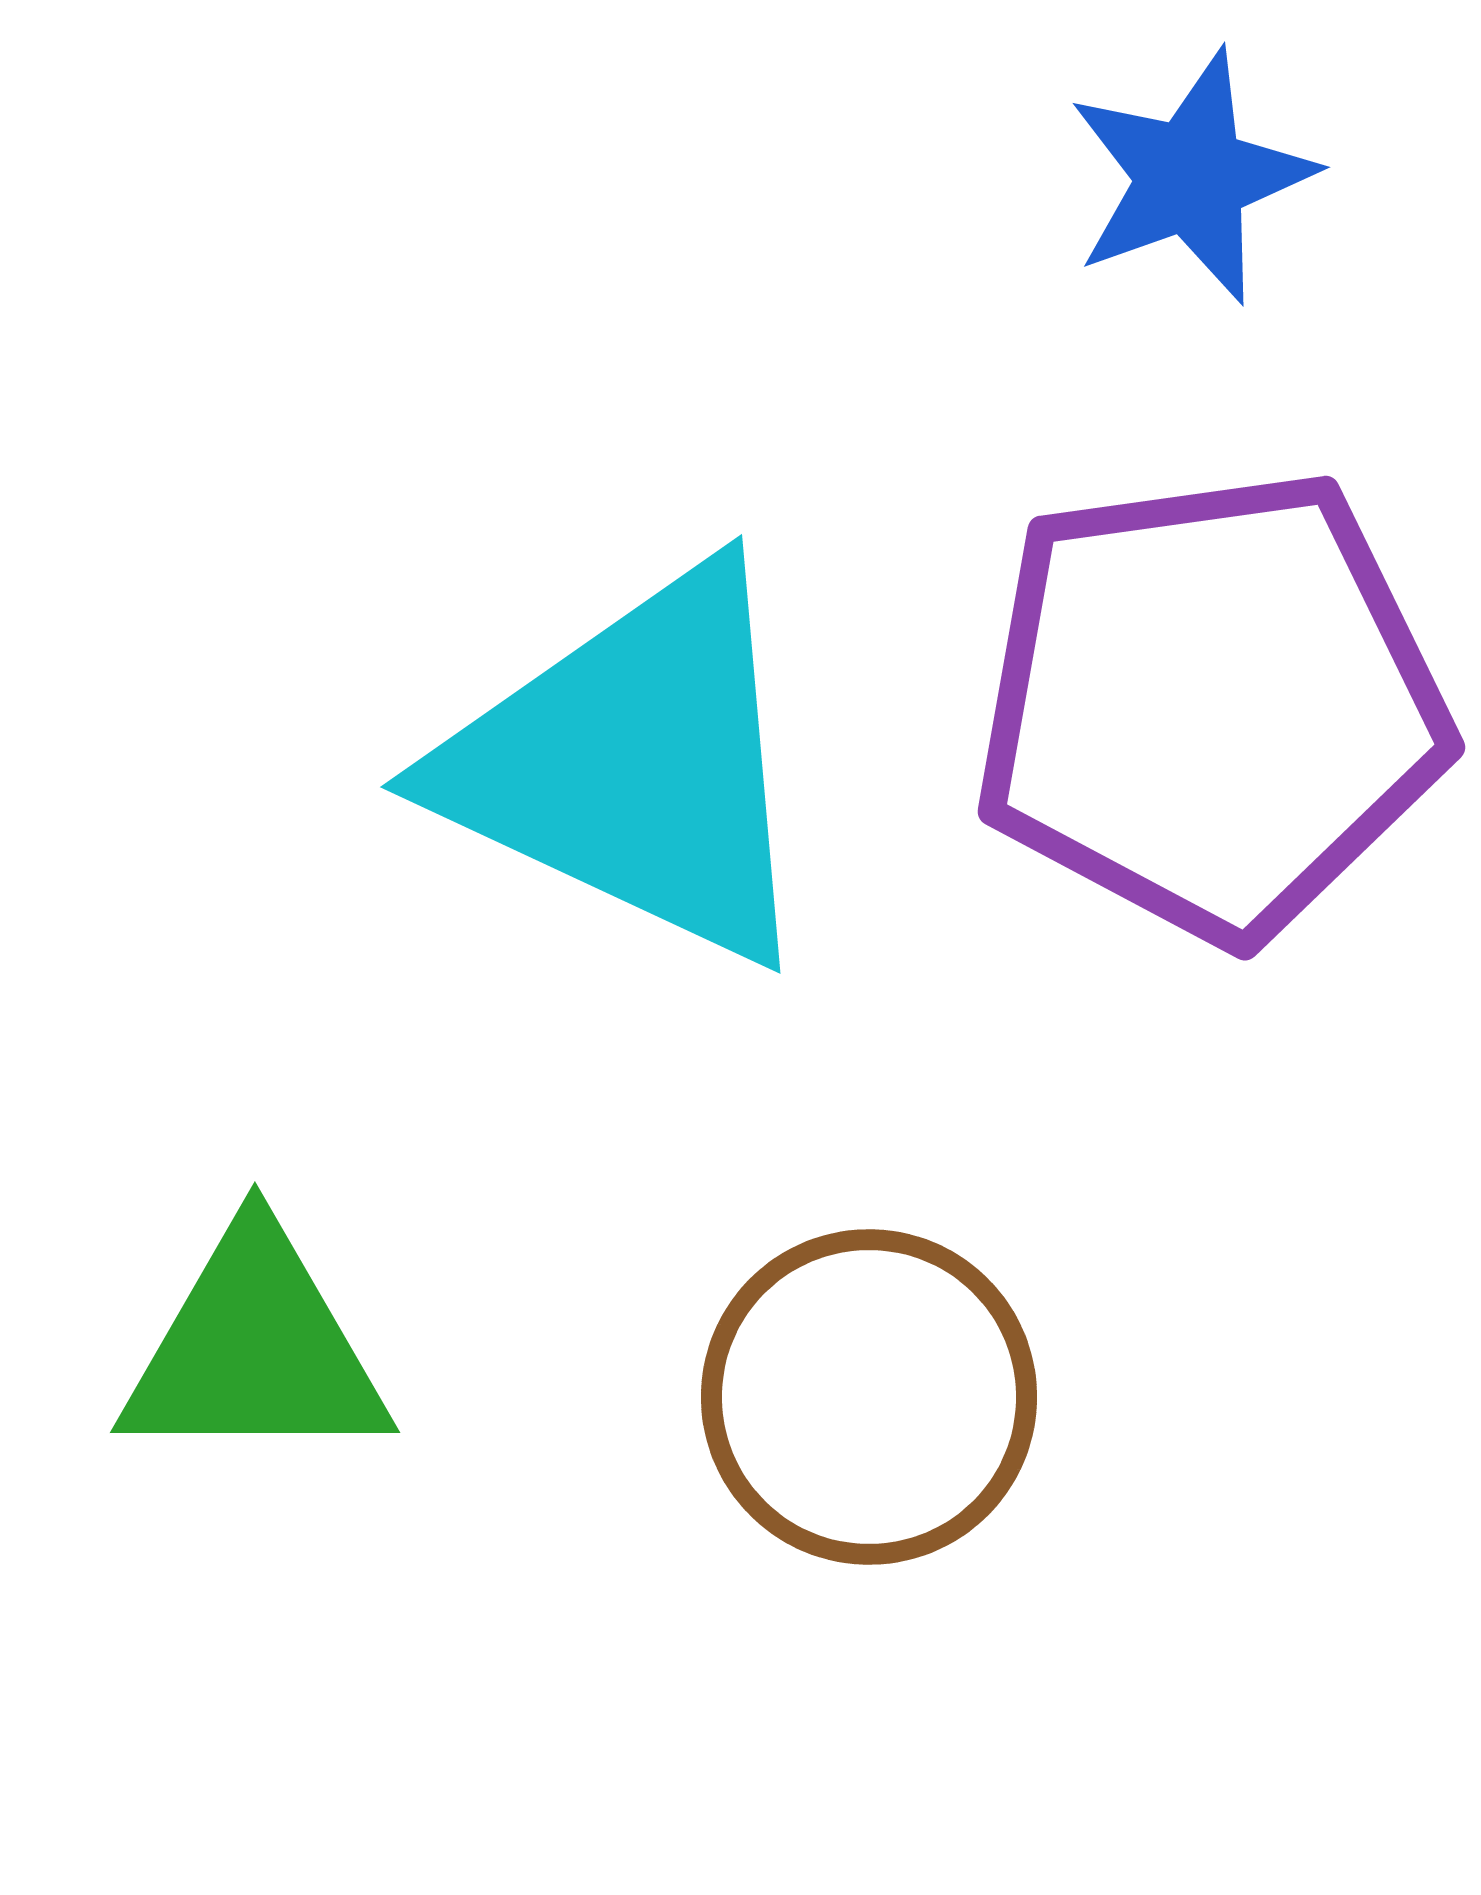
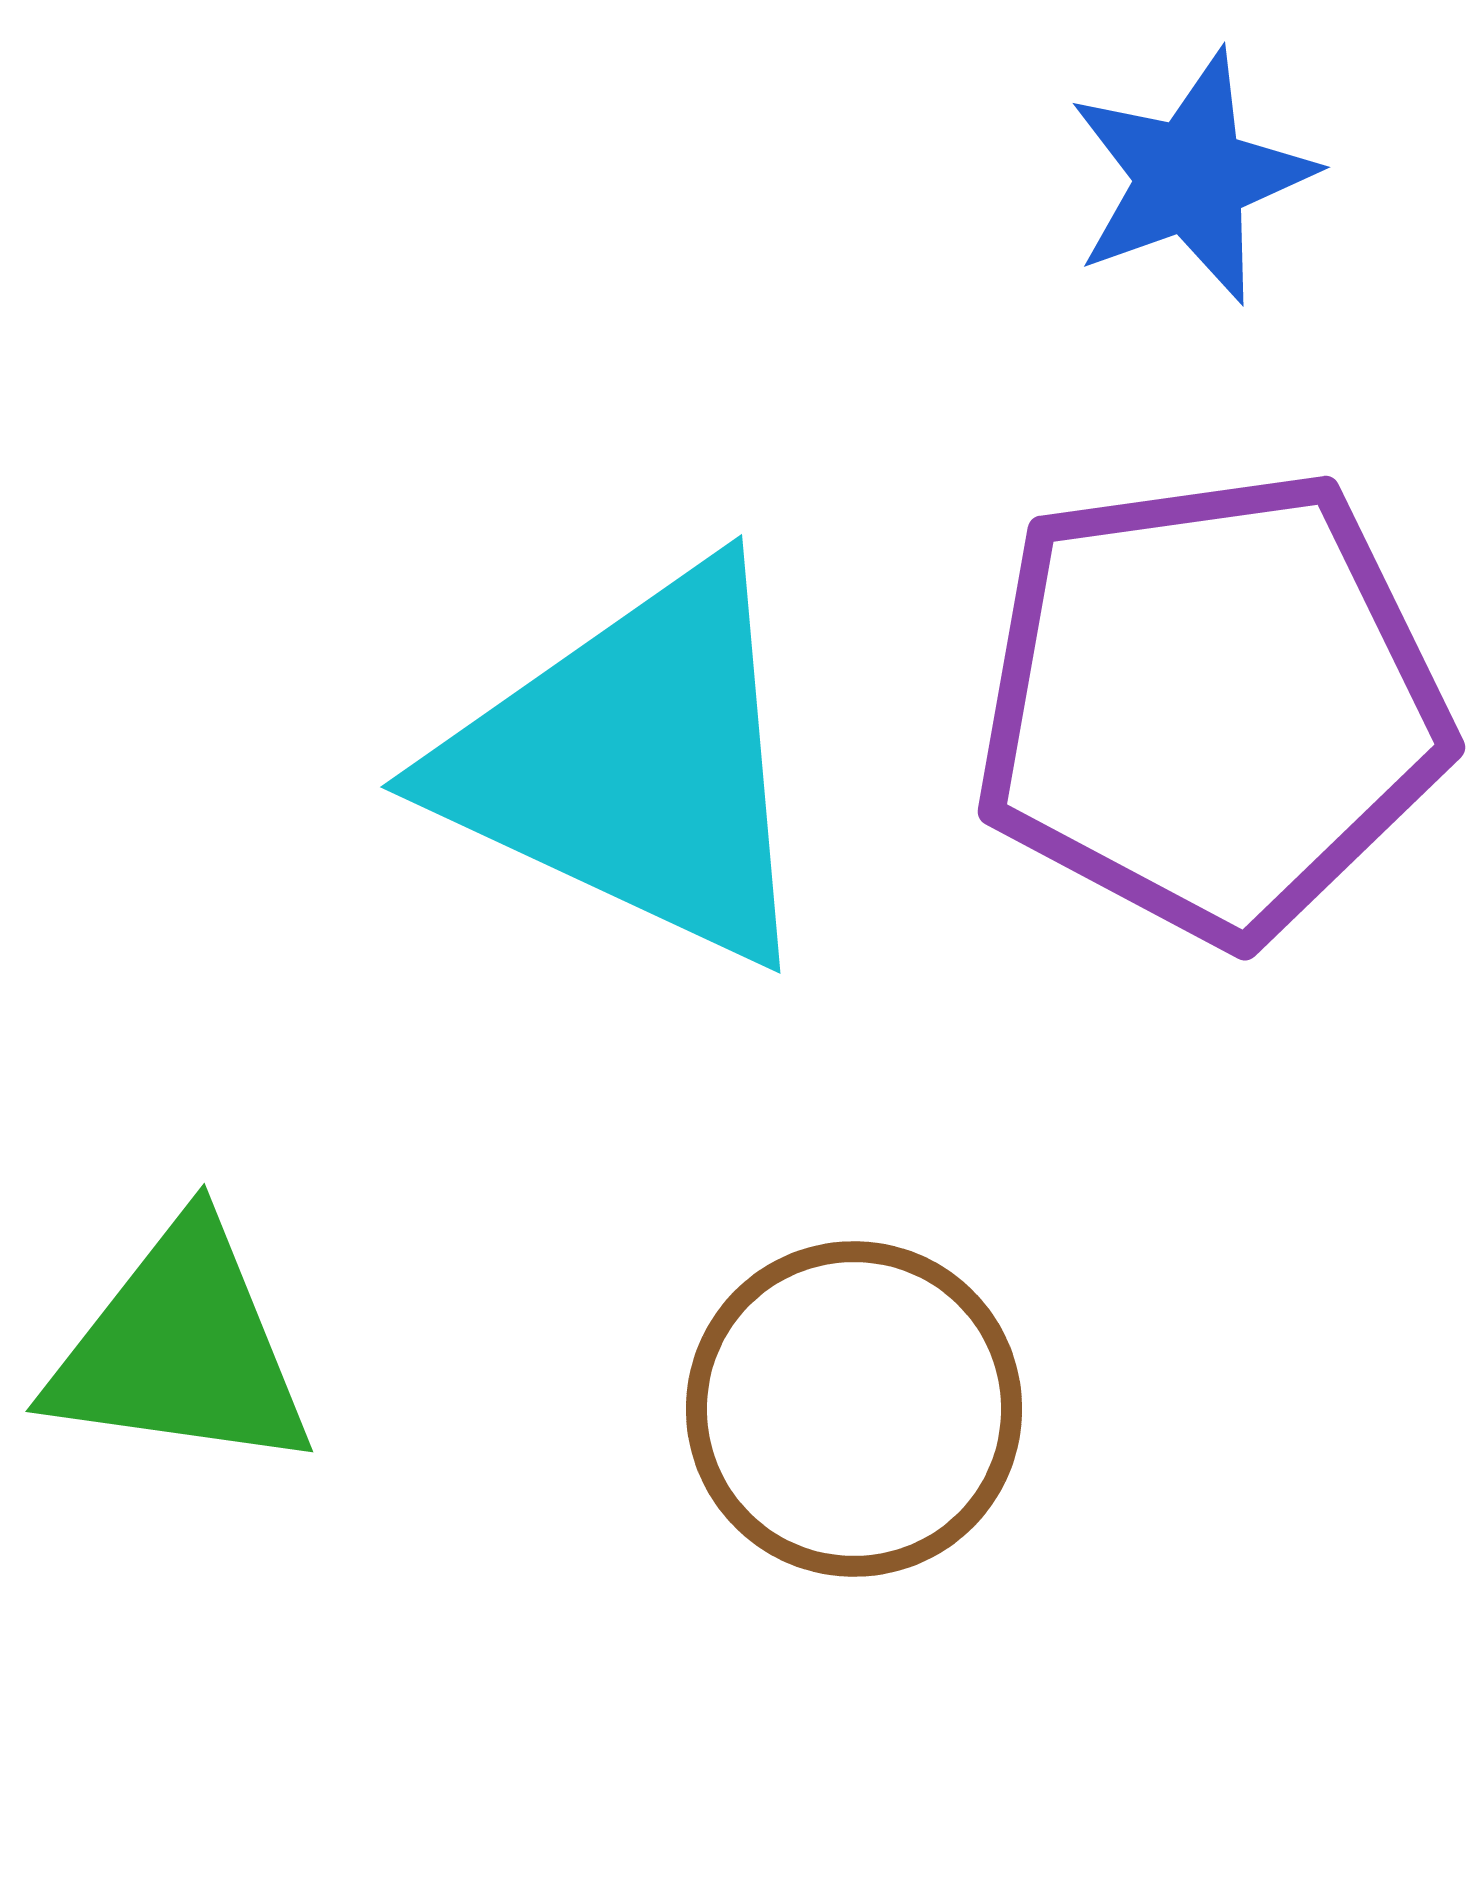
green triangle: moved 74 px left; rotated 8 degrees clockwise
brown circle: moved 15 px left, 12 px down
